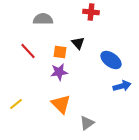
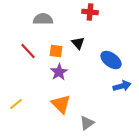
red cross: moved 1 px left
orange square: moved 4 px left, 1 px up
purple star: rotated 24 degrees counterclockwise
